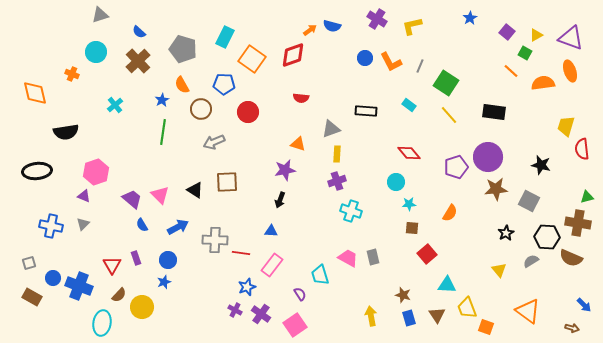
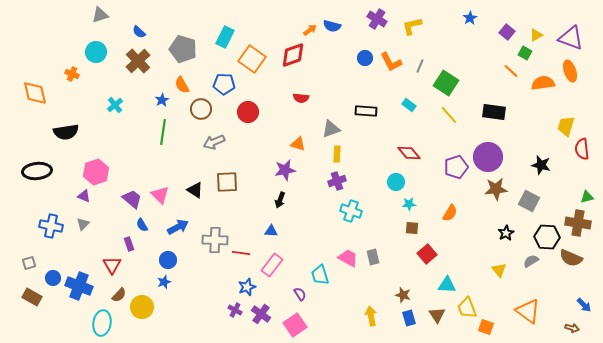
purple rectangle at (136, 258): moved 7 px left, 14 px up
